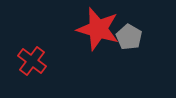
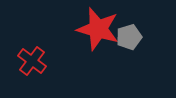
gray pentagon: rotated 25 degrees clockwise
